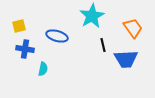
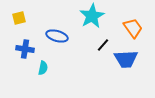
yellow square: moved 8 px up
black line: rotated 56 degrees clockwise
cyan semicircle: moved 1 px up
